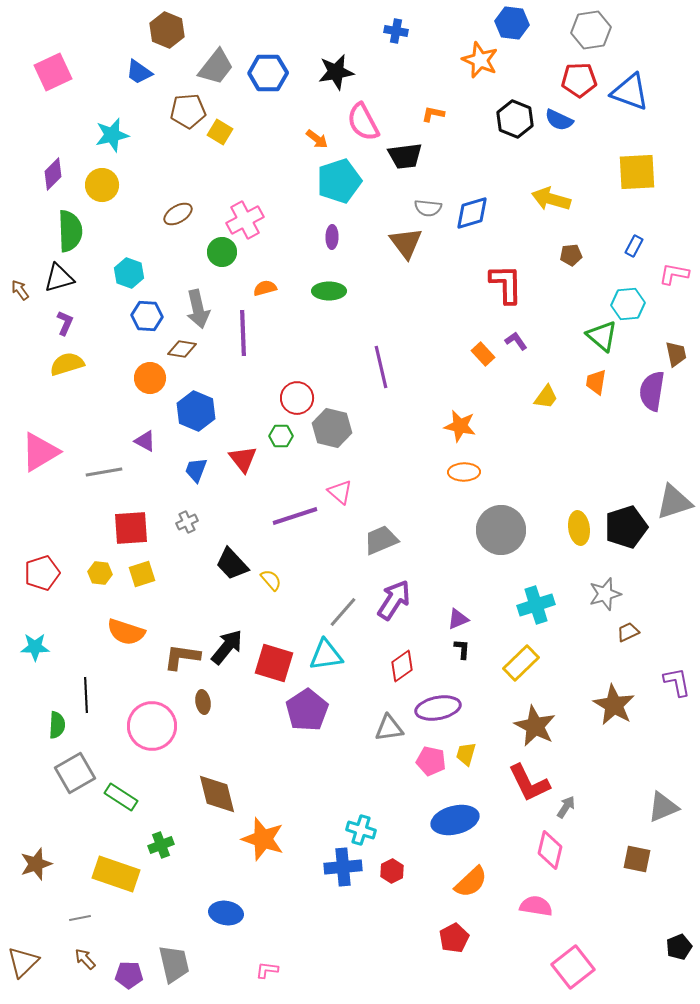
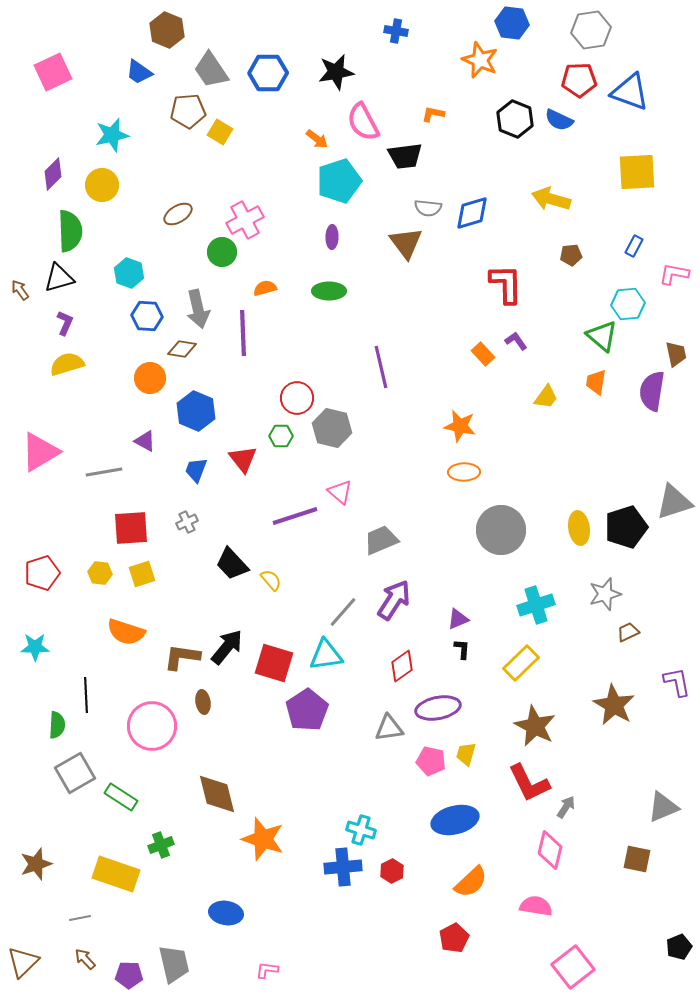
gray trapezoid at (216, 67): moved 5 px left, 3 px down; rotated 108 degrees clockwise
